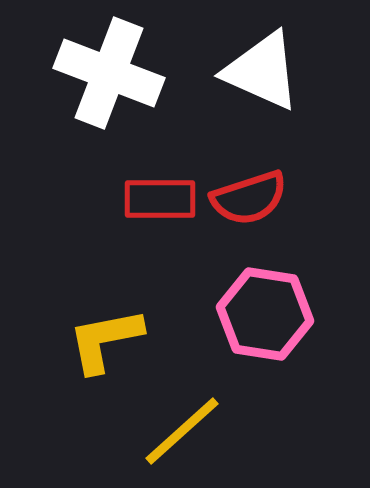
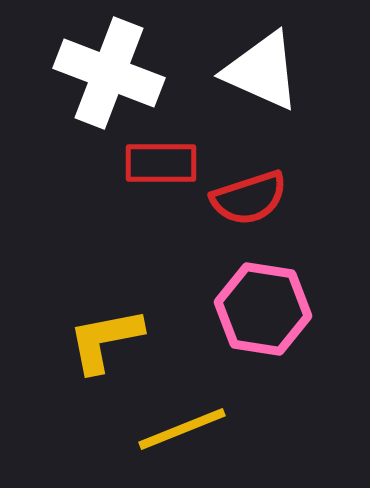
red rectangle: moved 1 px right, 36 px up
pink hexagon: moved 2 px left, 5 px up
yellow line: moved 2 px up; rotated 20 degrees clockwise
